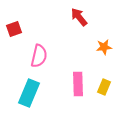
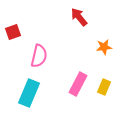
red square: moved 1 px left, 3 px down
pink rectangle: rotated 30 degrees clockwise
